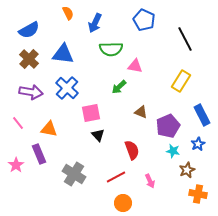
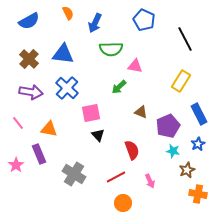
blue semicircle: moved 9 px up
blue rectangle: moved 3 px left, 1 px up
